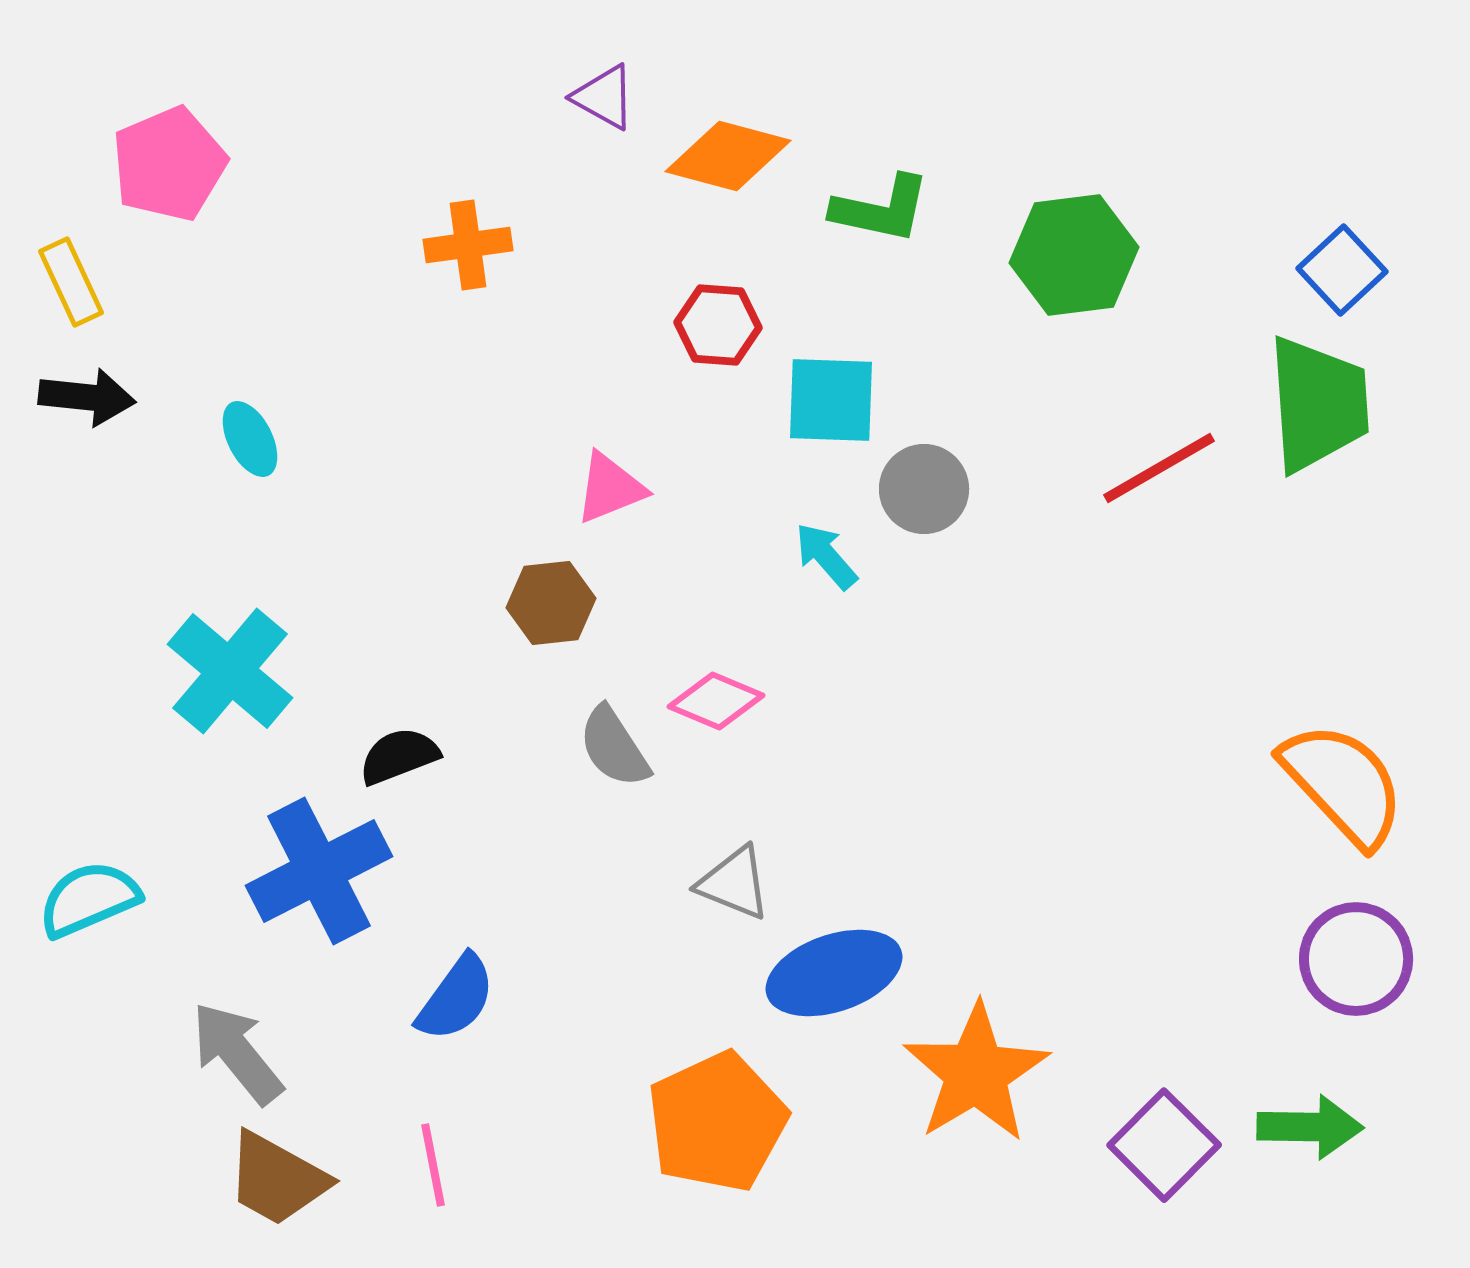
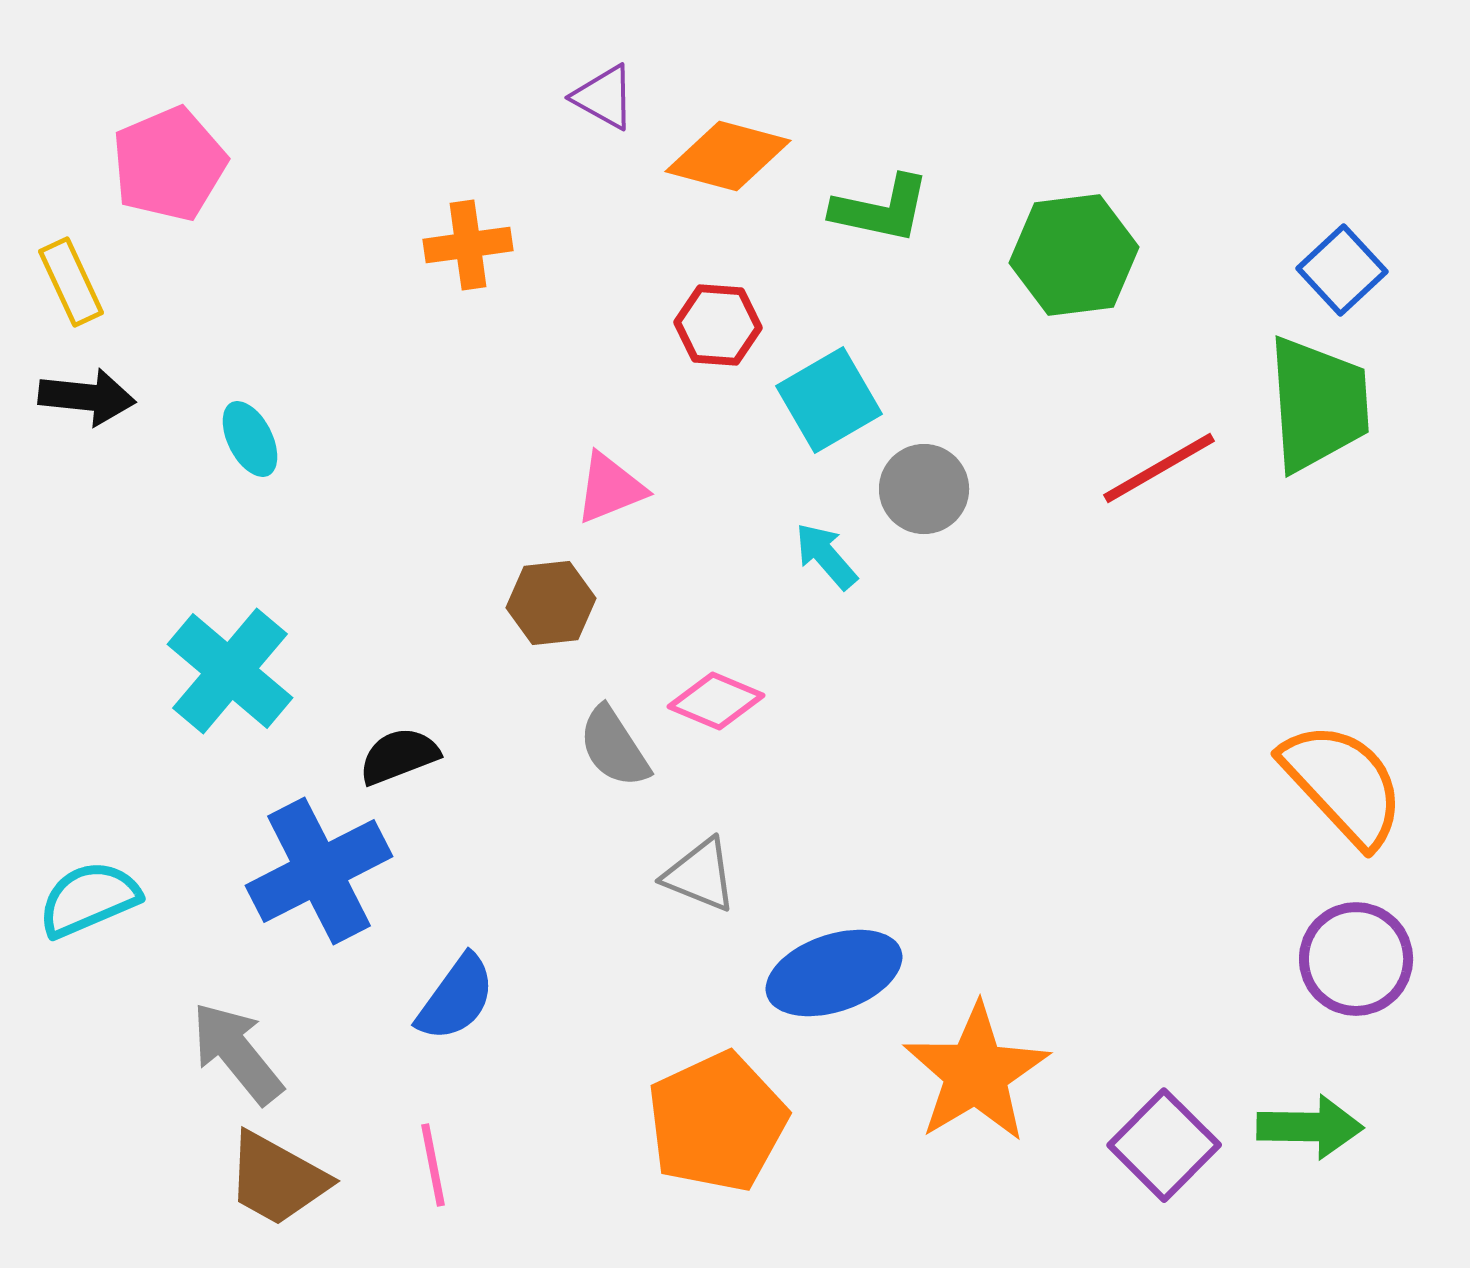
cyan square: moved 2 px left; rotated 32 degrees counterclockwise
gray triangle: moved 34 px left, 8 px up
